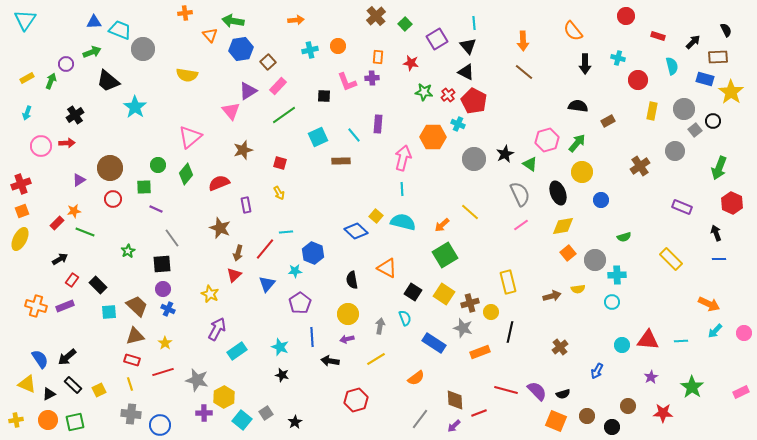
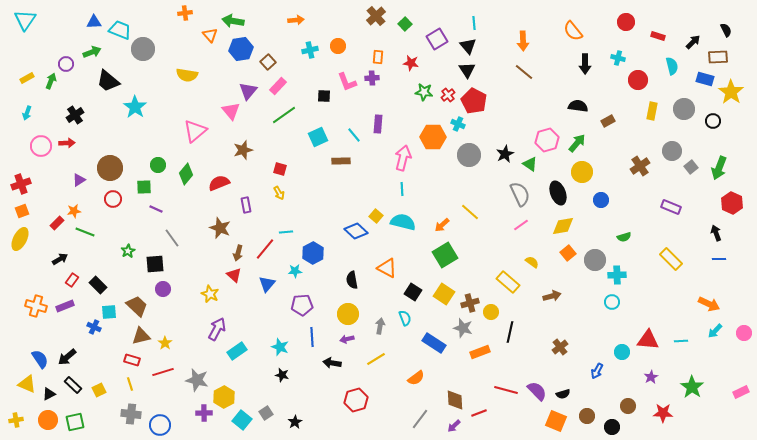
red circle at (626, 16): moved 6 px down
black triangle at (466, 72): moved 1 px right, 2 px up; rotated 30 degrees clockwise
purple triangle at (248, 91): rotated 18 degrees counterclockwise
gray square at (695, 130): moved 4 px left, 37 px down
pink triangle at (190, 137): moved 5 px right, 6 px up
gray circle at (675, 151): moved 3 px left
gray circle at (474, 159): moved 5 px left, 4 px up
red square at (280, 163): moved 6 px down
purple rectangle at (682, 207): moved 11 px left
blue hexagon at (313, 253): rotated 10 degrees clockwise
black square at (162, 264): moved 7 px left
red triangle at (234, 275): rotated 35 degrees counterclockwise
yellow rectangle at (508, 282): rotated 35 degrees counterclockwise
yellow semicircle at (578, 289): moved 46 px left, 27 px up; rotated 136 degrees counterclockwise
purple pentagon at (300, 303): moved 2 px right, 2 px down; rotated 30 degrees clockwise
blue cross at (168, 309): moved 74 px left, 18 px down
brown triangle at (135, 336): moved 6 px right
cyan circle at (622, 345): moved 7 px down
black arrow at (330, 361): moved 2 px right, 2 px down
